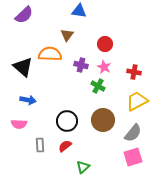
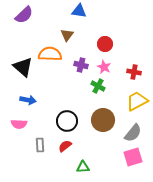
green triangle: rotated 40 degrees clockwise
